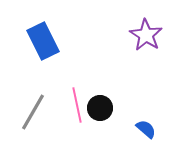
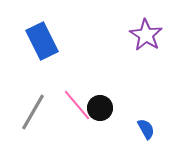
blue rectangle: moved 1 px left
pink line: rotated 28 degrees counterclockwise
blue semicircle: rotated 20 degrees clockwise
